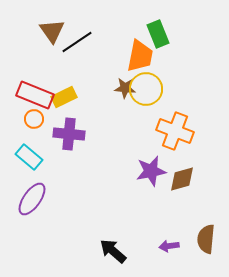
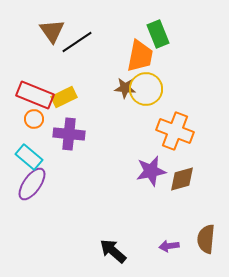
purple ellipse: moved 15 px up
